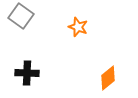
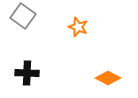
gray square: moved 2 px right
orange diamond: rotated 65 degrees clockwise
